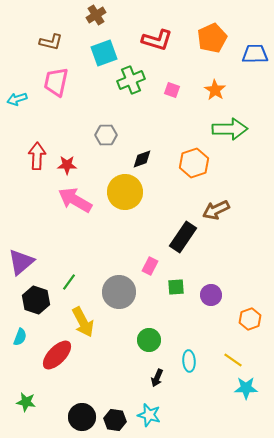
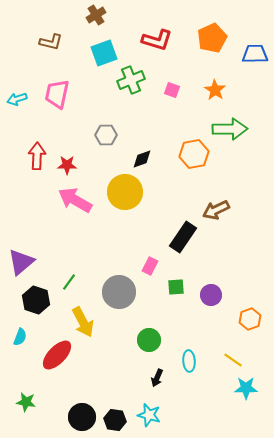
pink trapezoid at (56, 82): moved 1 px right, 12 px down
orange hexagon at (194, 163): moved 9 px up; rotated 8 degrees clockwise
